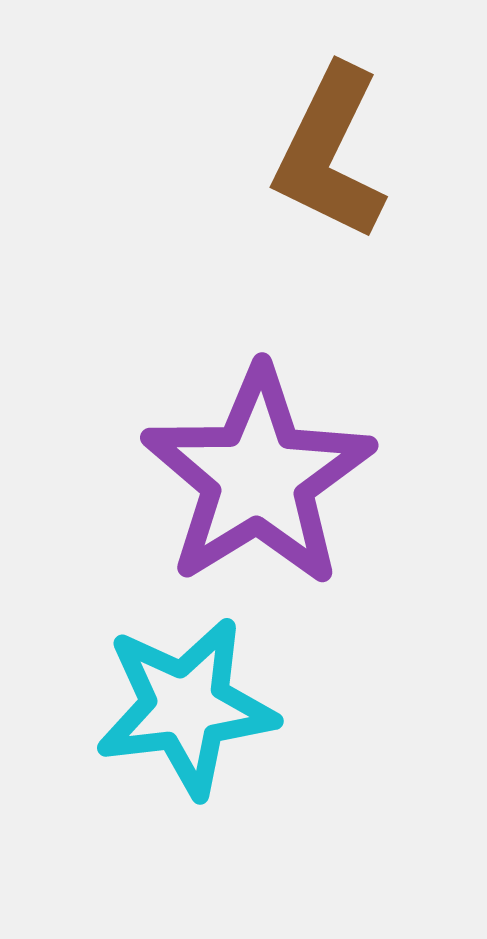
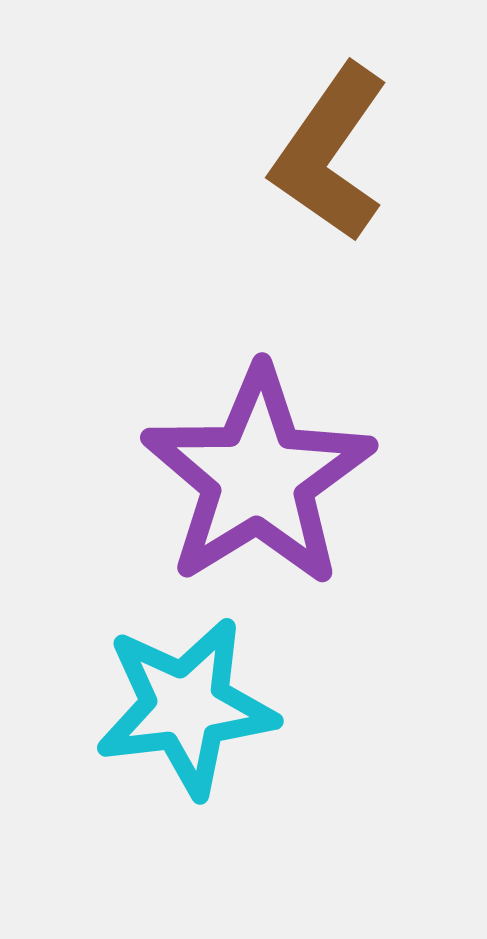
brown L-shape: rotated 9 degrees clockwise
